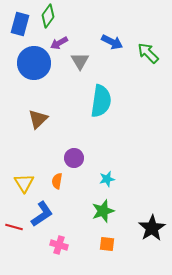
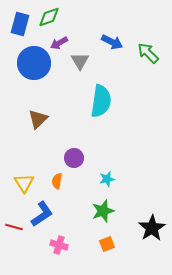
green diamond: moved 1 px right, 1 px down; rotated 35 degrees clockwise
orange square: rotated 28 degrees counterclockwise
